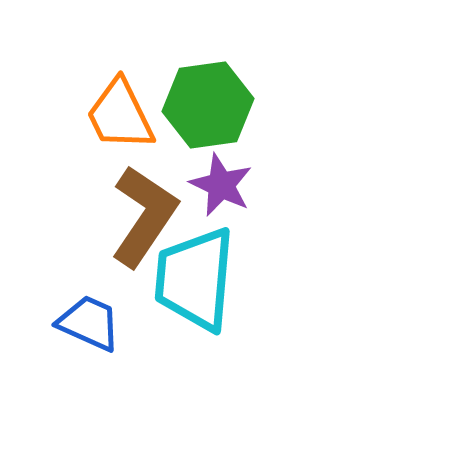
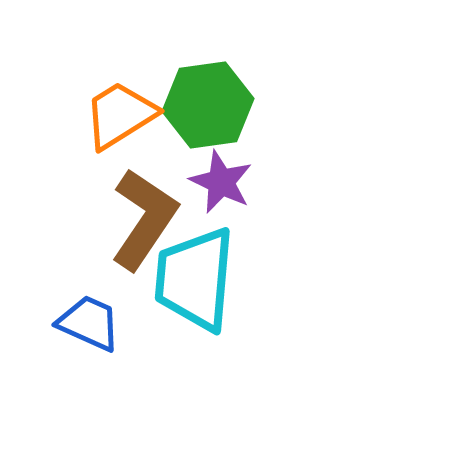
orange trapezoid: rotated 84 degrees clockwise
purple star: moved 3 px up
brown L-shape: moved 3 px down
